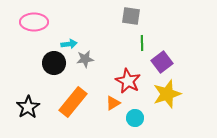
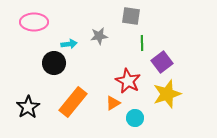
gray star: moved 14 px right, 23 px up
